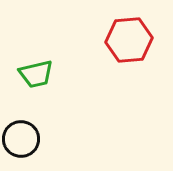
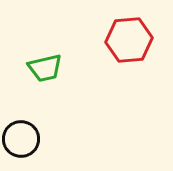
green trapezoid: moved 9 px right, 6 px up
